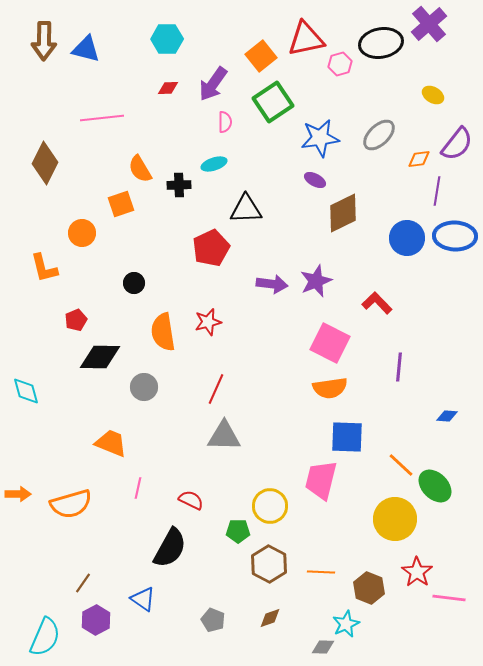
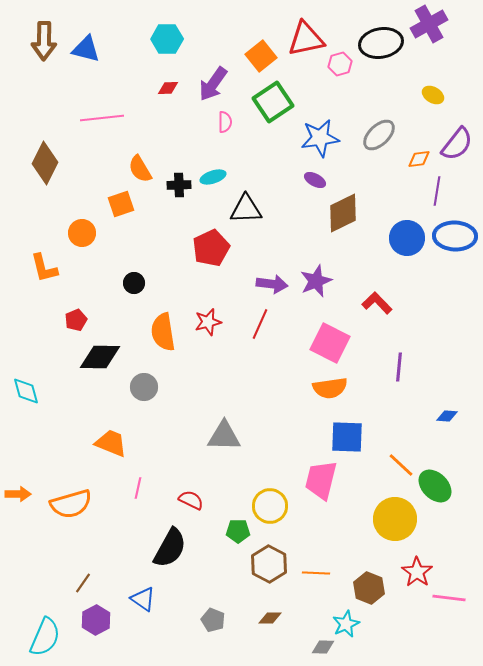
purple cross at (429, 24): rotated 12 degrees clockwise
cyan ellipse at (214, 164): moved 1 px left, 13 px down
red line at (216, 389): moved 44 px right, 65 px up
orange line at (321, 572): moved 5 px left, 1 px down
brown diamond at (270, 618): rotated 20 degrees clockwise
